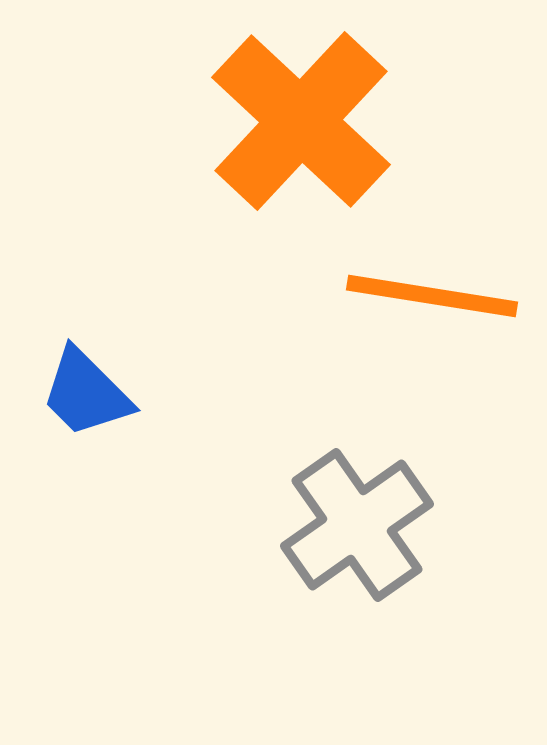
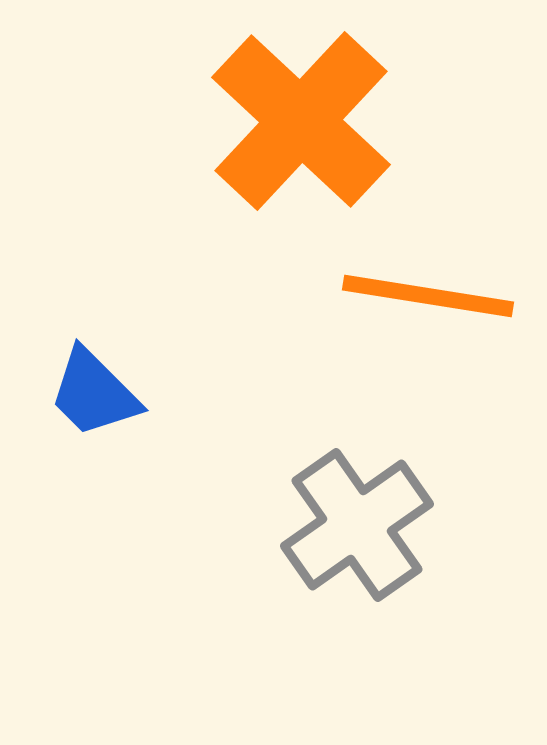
orange line: moved 4 px left
blue trapezoid: moved 8 px right
